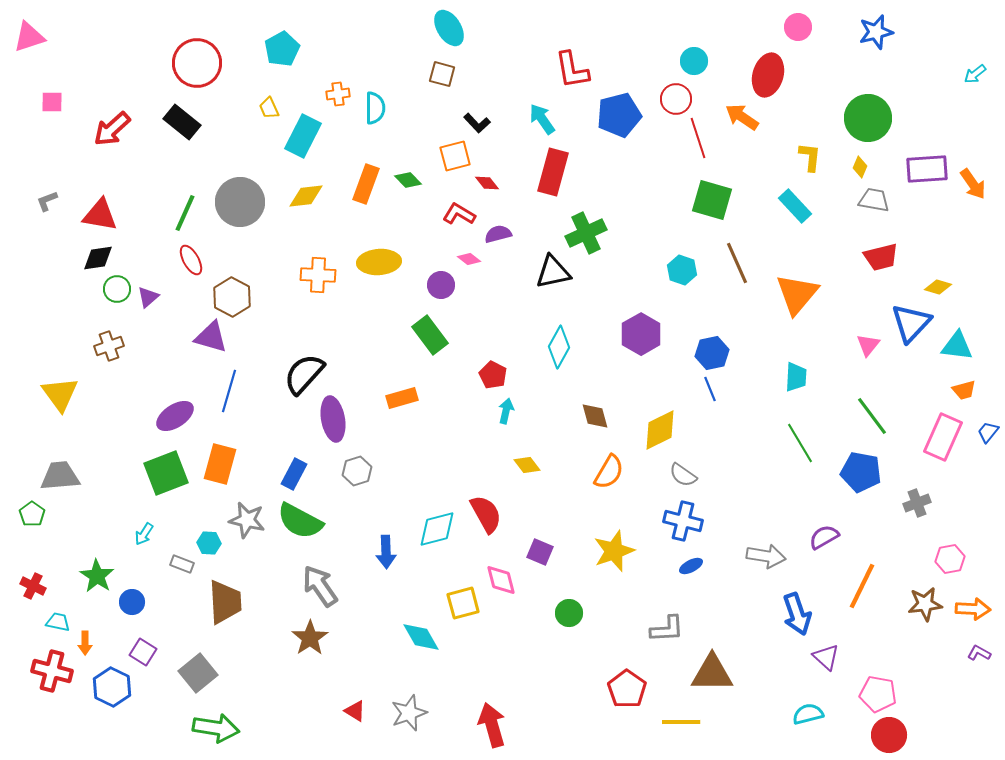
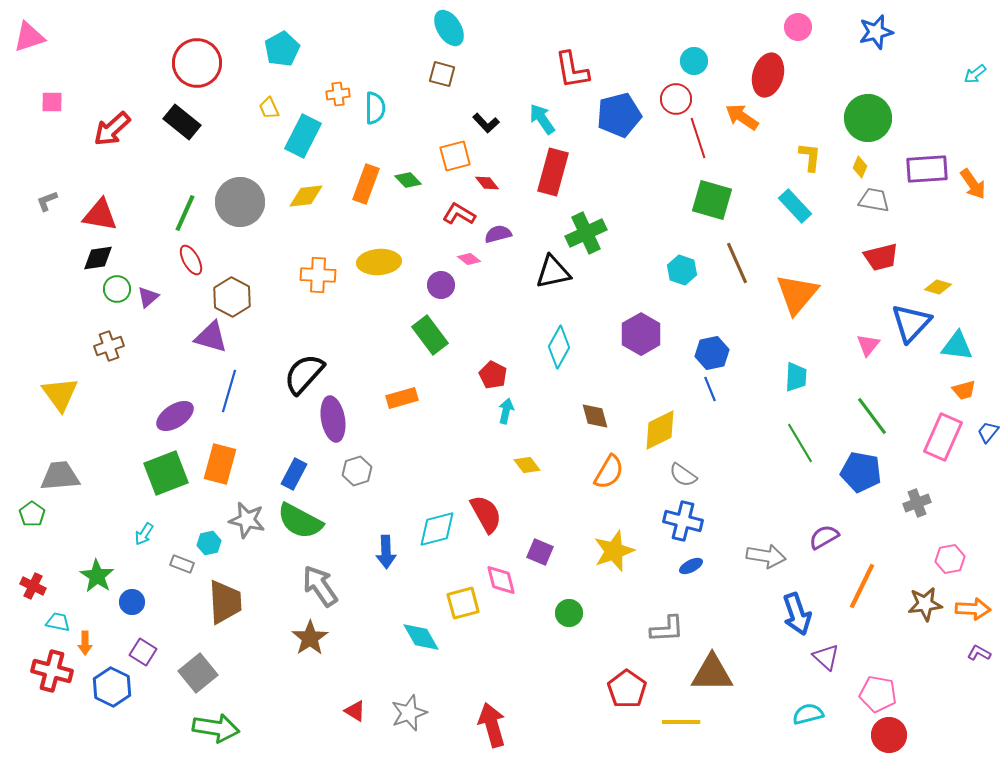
black L-shape at (477, 123): moved 9 px right
cyan hexagon at (209, 543): rotated 15 degrees counterclockwise
